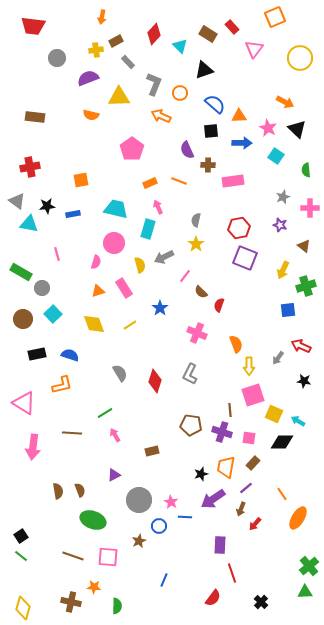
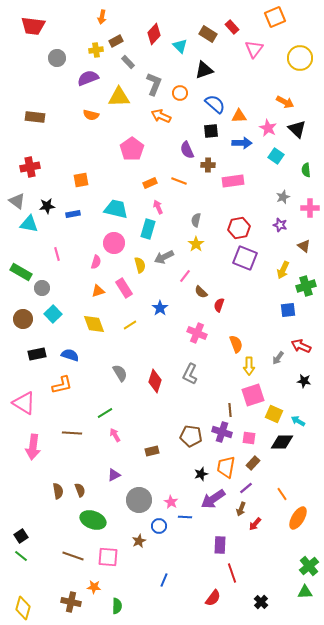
brown pentagon at (191, 425): moved 11 px down
